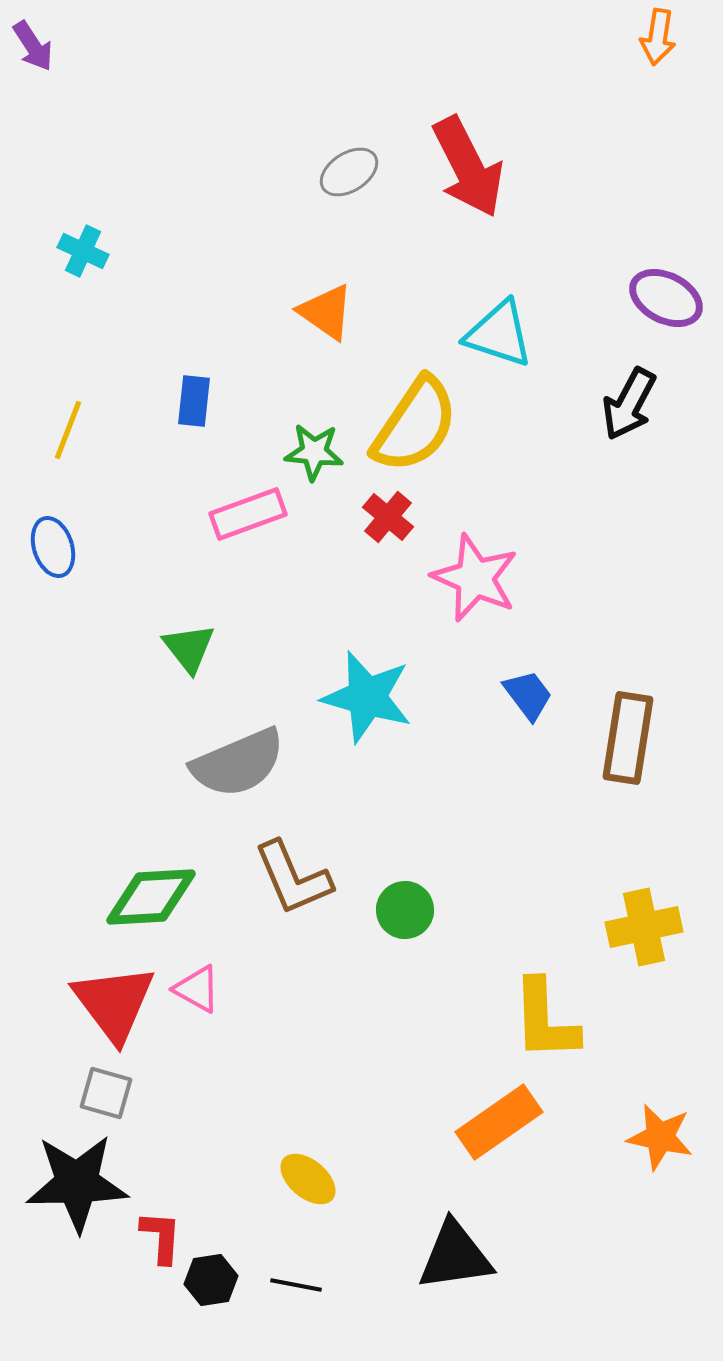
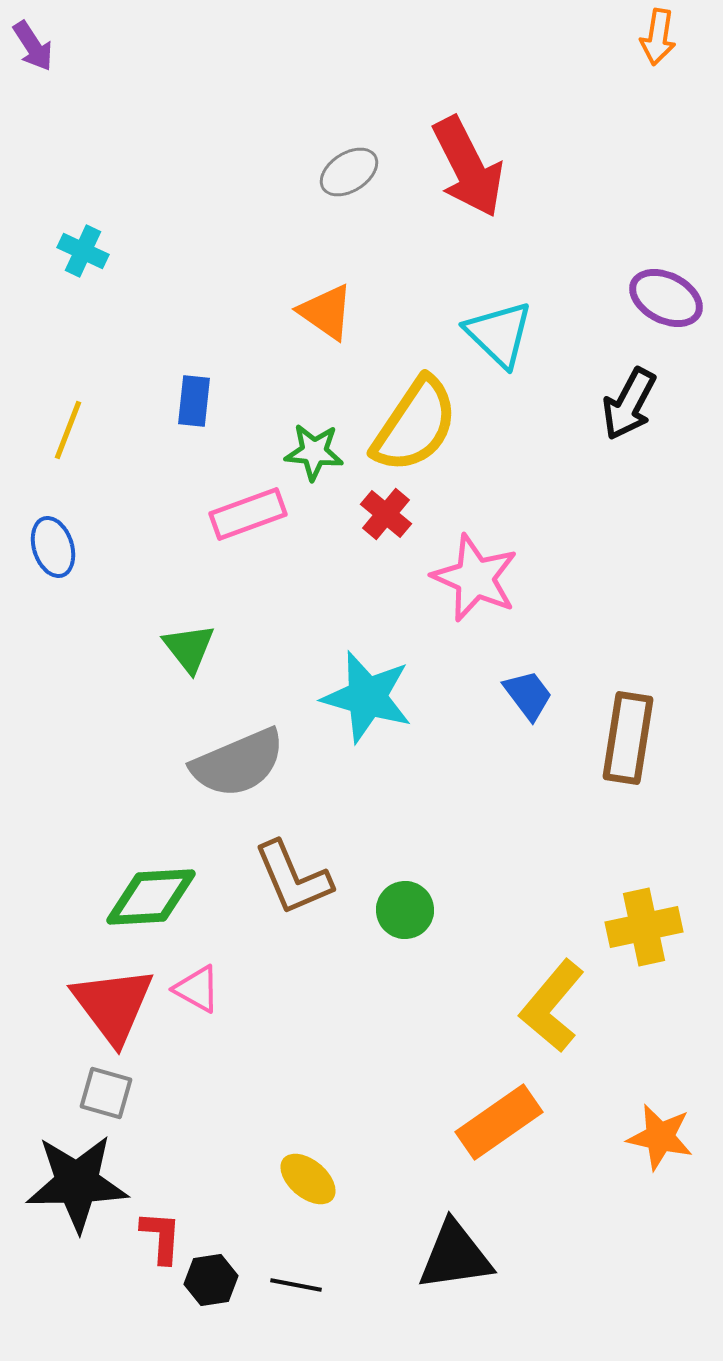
cyan triangle: rotated 26 degrees clockwise
red cross: moved 2 px left, 3 px up
red triangle: moved 1 px left, 2 px down
yellow L-shape: moved 7 px right, 14 px up; rotated 42 degrees clockwise
